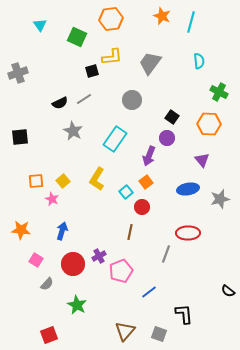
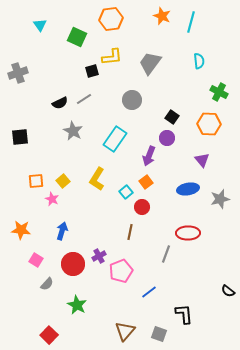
red square at (49, 335): rotated 24 degrees counterclockwise
